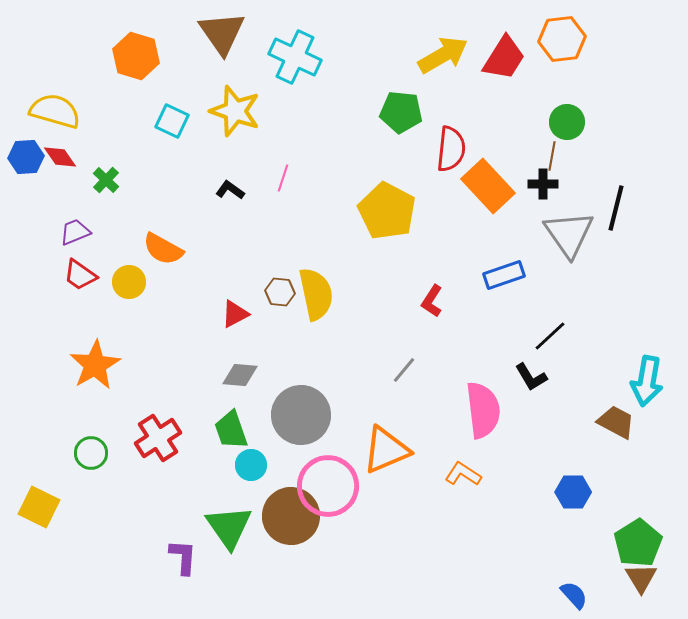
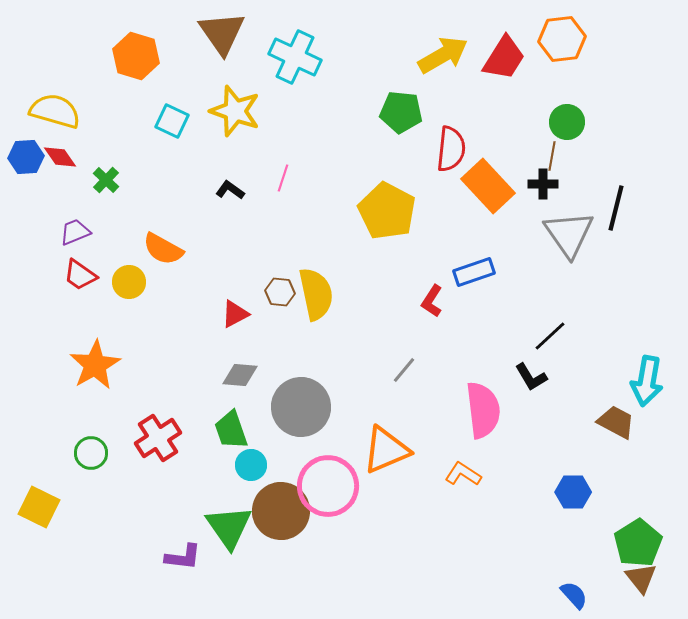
blue rectangle at (504, 275): moved 30 px left, 3 px up
gray circle at (301, 415): moved 8 px up
brown circle at (291, 516): moved 10 px left, 5 px up
purple L-shape at (183, 557): rotated 93 degrees clockwise
brown triangle at (641, 578): rotated 8 degrees counterclockwise
